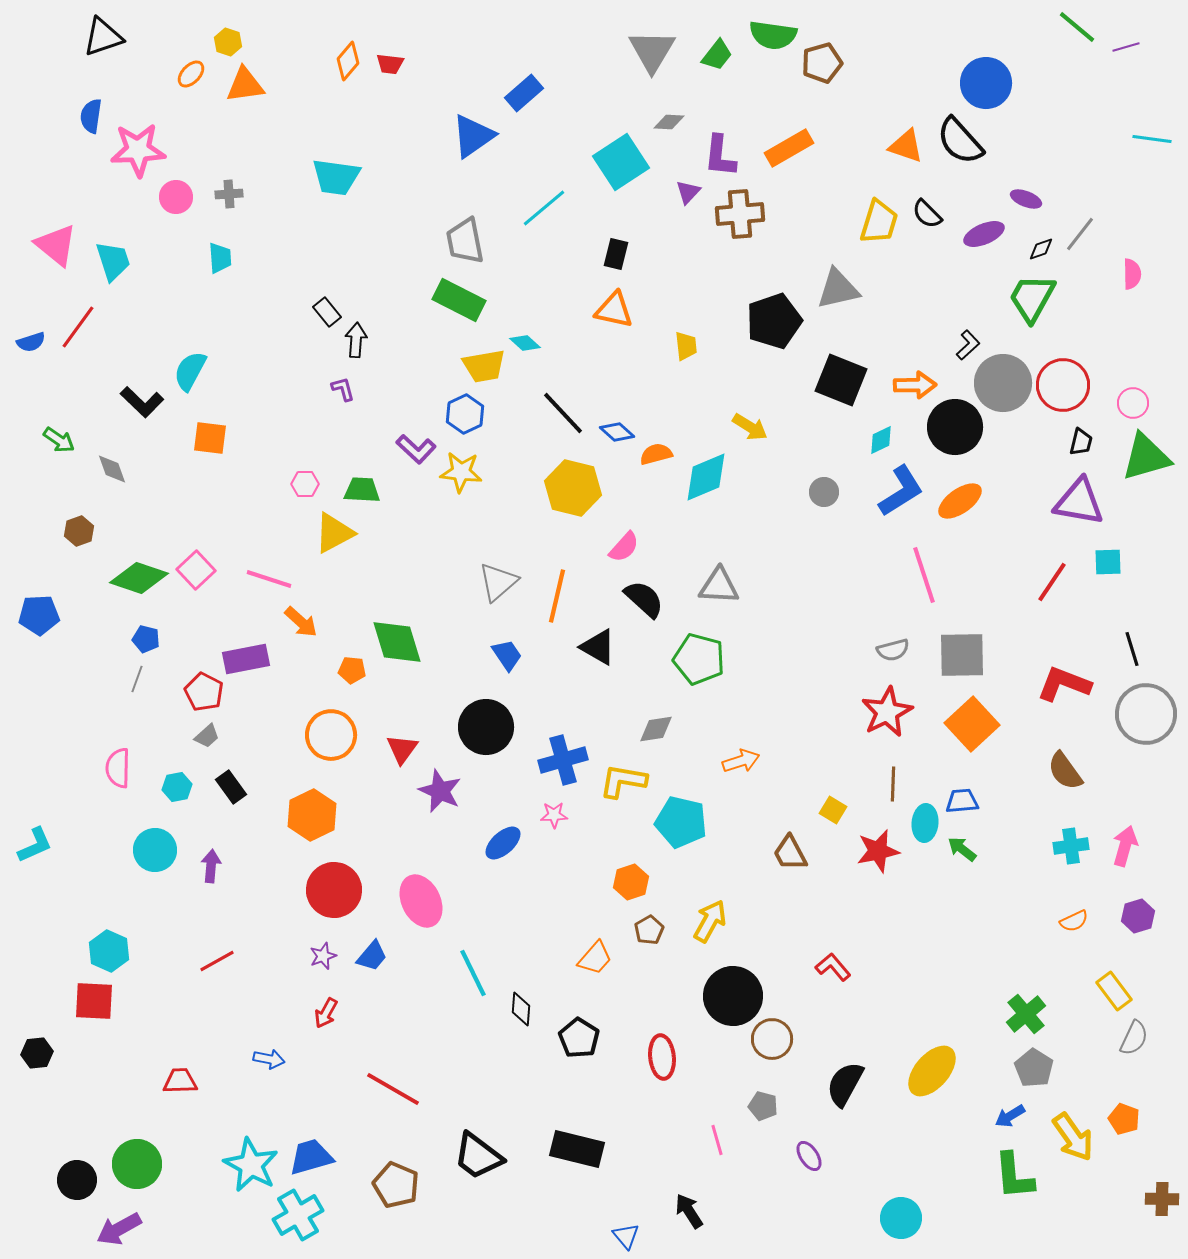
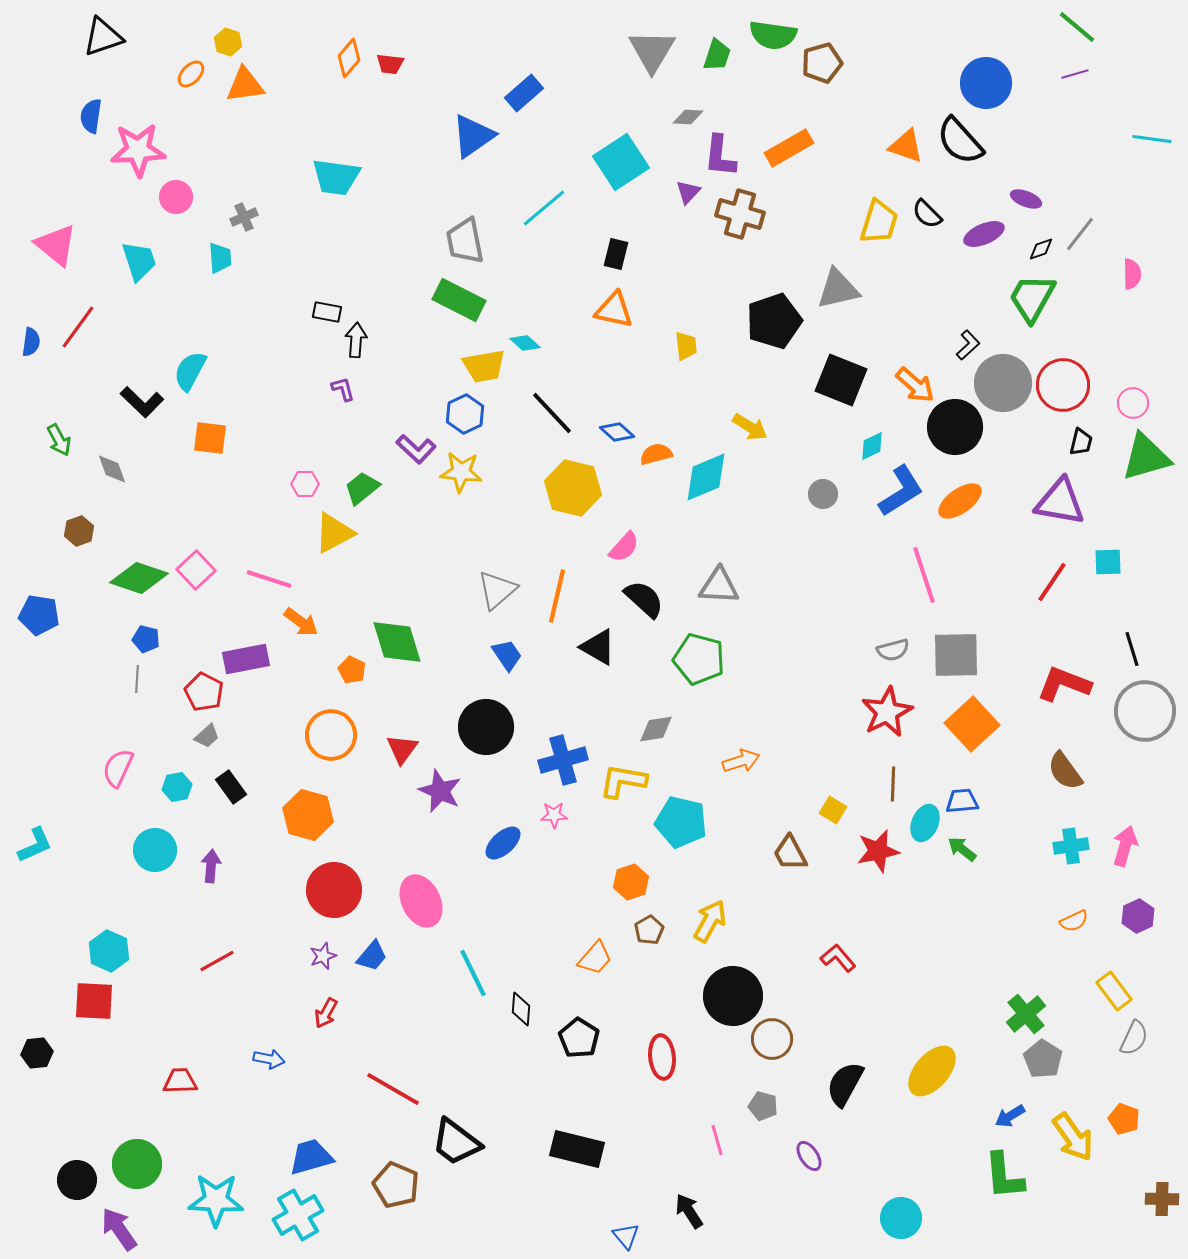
purple line at (1126, 47): moved 51 px left, 27 px down
green trapezoid at (717, 55): rotated 20 degrees counterclockwise
orange diamond at (348, 61): moved 1 px right, 3 px up
gray diamond at (669, 122): moved 19 px right, 5 px up
gray cross at (229, 194): moved 15 px right, 23 px down; rotated 20 degrees counterclockwise
brown cross at (740, 214): rotated 21 degrees clockwise
cyan trapezoid at (113, 261): moved 26 px right
black rectangle at (327, 312): rotated 40 degrees counterclockwise
blue semicircle at (31, 342): rotated 64 degrees counterclockwise
orange arrow at (915, 385): rotated 42 degrees clockwise
black line at (563, 413): moved 11 px left
green arrow at (59, 440): rotated 28 degrees clockwise
cyan diamond at (881, 440): moved 9 px left, 6 px down
green trapezoid at (362, 490): moved 2 px up; rotated 42 degrees counterclockwise
gray circle at (824, 492): moved 1 px left, 2 px down
purple triangle at (1079, 502): moved 19 px left
gray triangle at (498, 582): moved 1 px left, 8 px down
blue pentagon at (39, 615): rotated 12 degrees clockwise
orange arrow at (301, 622): rotated 6 degrees counterclockwise
gray square at (962, 655): moved 6 px left
orange pentagon at (352, 670): rotated 20 degrees clockwise
gray line at (137, 679): rotated 16 degrees counterclockwise
gray circle at (1146, 714): moved 1 px left, 3 px up
pink semicircle at (118, 768): rotated 24 degrees clockwise
orange hexagon at (312, 815): moved 4 px left; rotated 18 degrees counterclockwise
cyan ellipse at (925, 823): rotated 18 degrees clockwise
purple hexagon at (1138, 916): rotated 8 degrees counterclockwise
red L-shape at (833, 967): moved 5 px right, 9 px up
gray pentagon at (1034, 1068): moved 9 px right, 9 px up
black trapezoid at (478, 1156): moved 22 px left, 14 px up
cyan star at (251, 1165): moved 35 px left, 35 px down; rotated 26 degrees counterclockwise
green L-shape at (1014, 1176): moved 10 px left
purple arrow at (119, 1229): rotated 84 degrees clockwise
